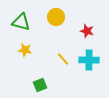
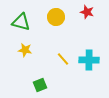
red star: moved 19 px up
